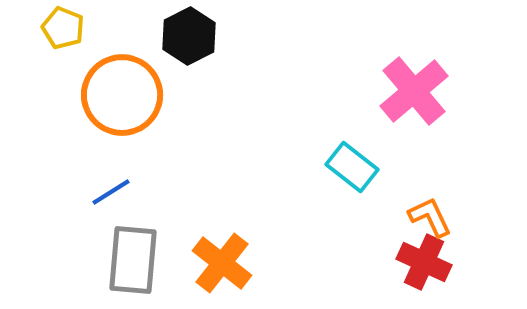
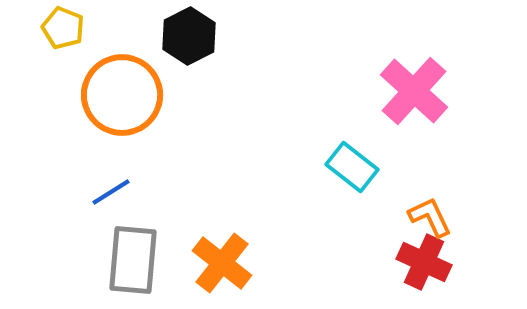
pink cross: rotated 8 degrees counterclockwise
